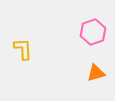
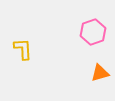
orange triangle: moved 4 px right
